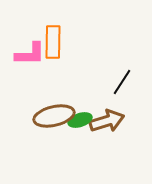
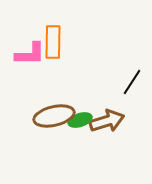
black line: moved 10 px right
